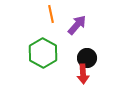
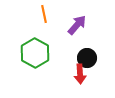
orange line: moved 7 px left
green hexagon: moved 8 px left
red arrow: moved 3 px left
